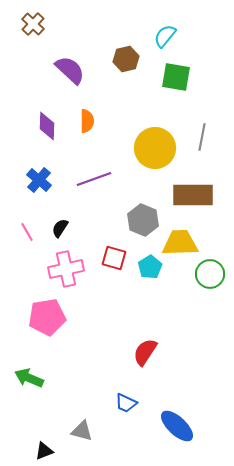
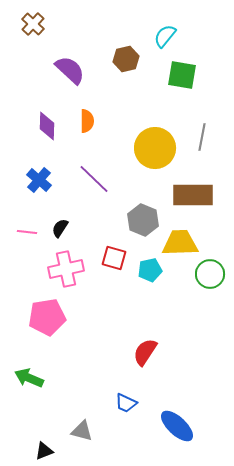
green square: moved 6 px right, 2 px up
purple line: rotated 64 degrees clockwise
pink line: rotated 54 degrees counterclockwise
cyan pentagon: moved 3 px down; rotated 20 degrees clockwise
